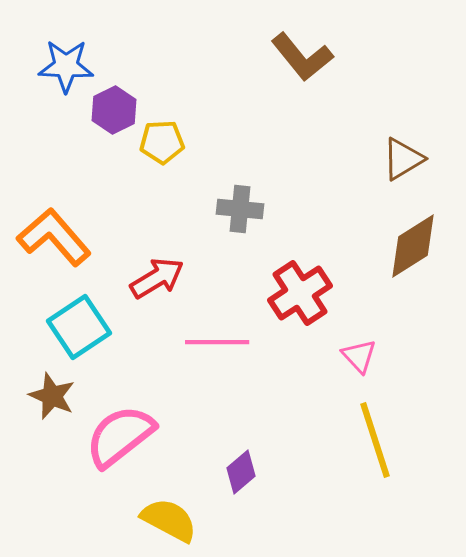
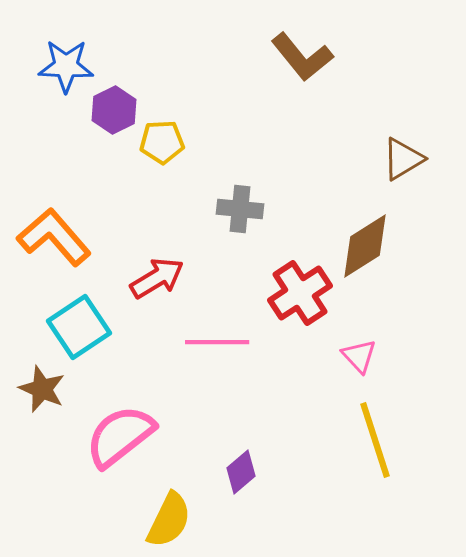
brown diamond: moved 48 px left
brown star: moved 10 px left, 7 px up
yellow semicircle: rotated 88 degrees clockwise
